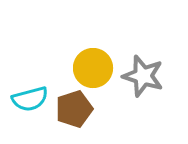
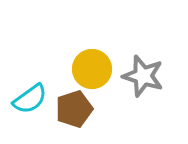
yellow circle: moved 1 px left, 1 px down
cyan semicircle: rotated 21 degrees counterclockwise
